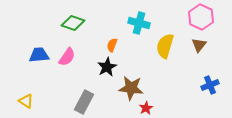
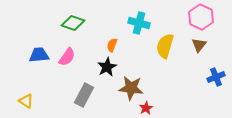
blue cross: moved 6 px right, 8 px up
gray rectangle: moved 7 px up
